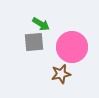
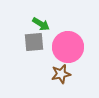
pink circle: moved 4 px left
